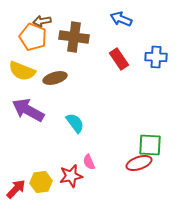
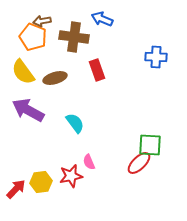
blue arrow: moved 19 px left
red rectangle: moved 22 px left, 11 px down; rotated 15 degrees clockwise
yellow semicircle: moved 1 px right, 1 px down; rotated 32 degrees clockwise
red ellipse: rotated 25 degrees counterclockwise
